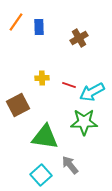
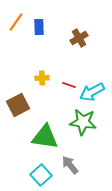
green star: moved 1 px left; rotated 8 degrees clockwise
